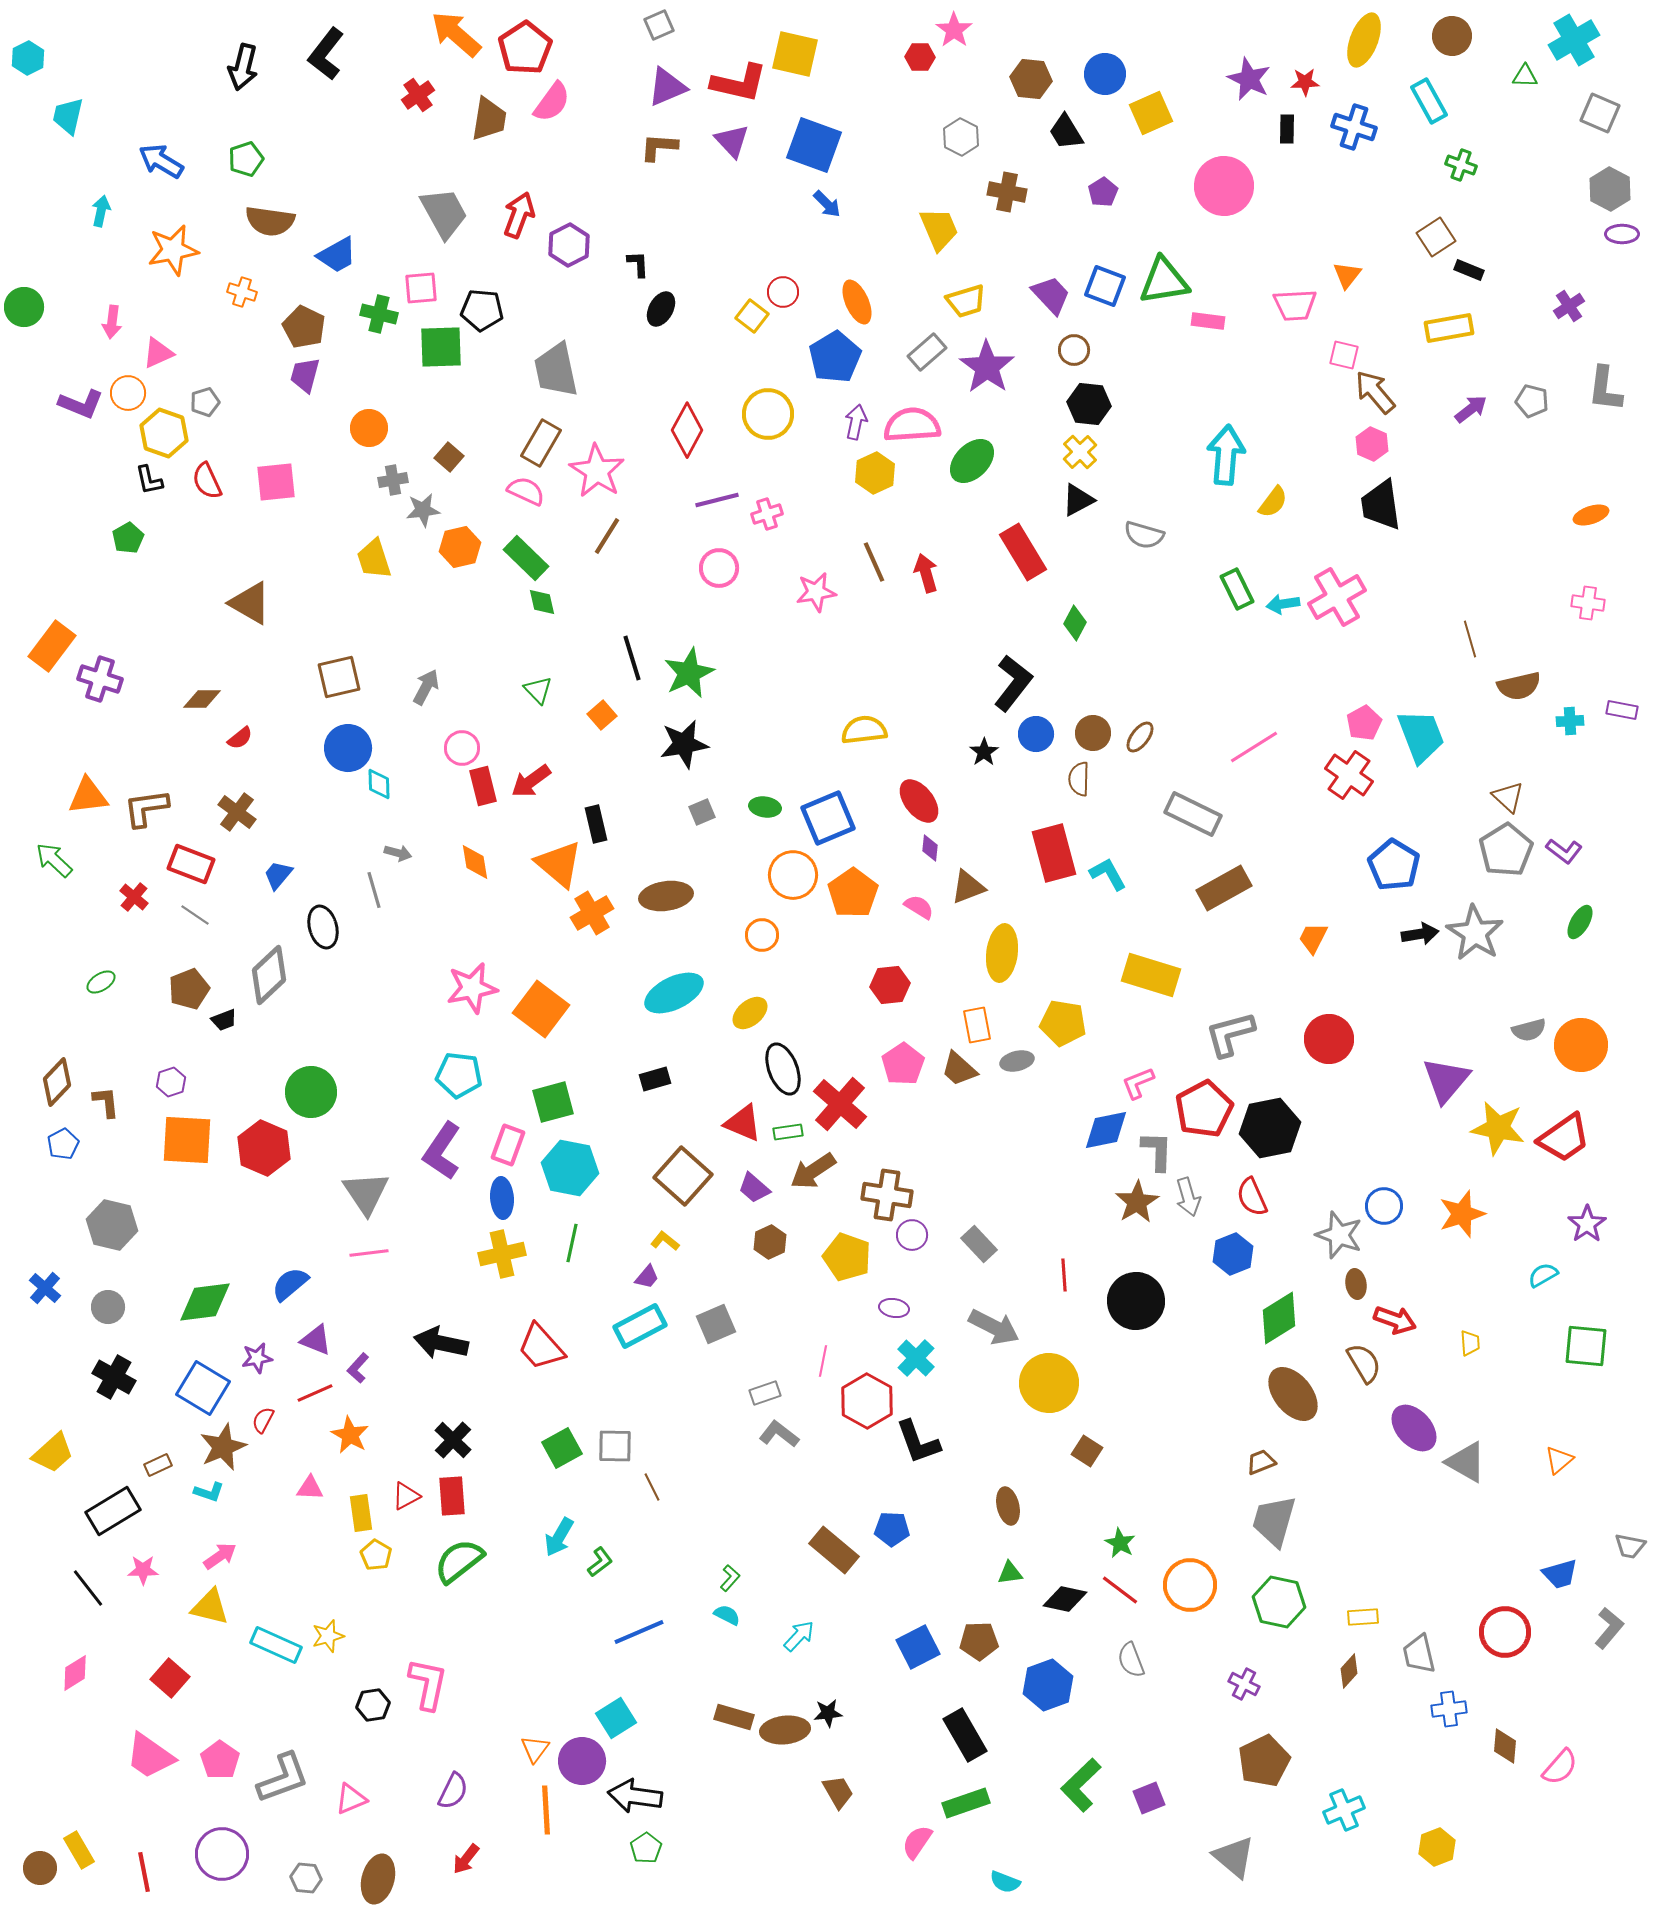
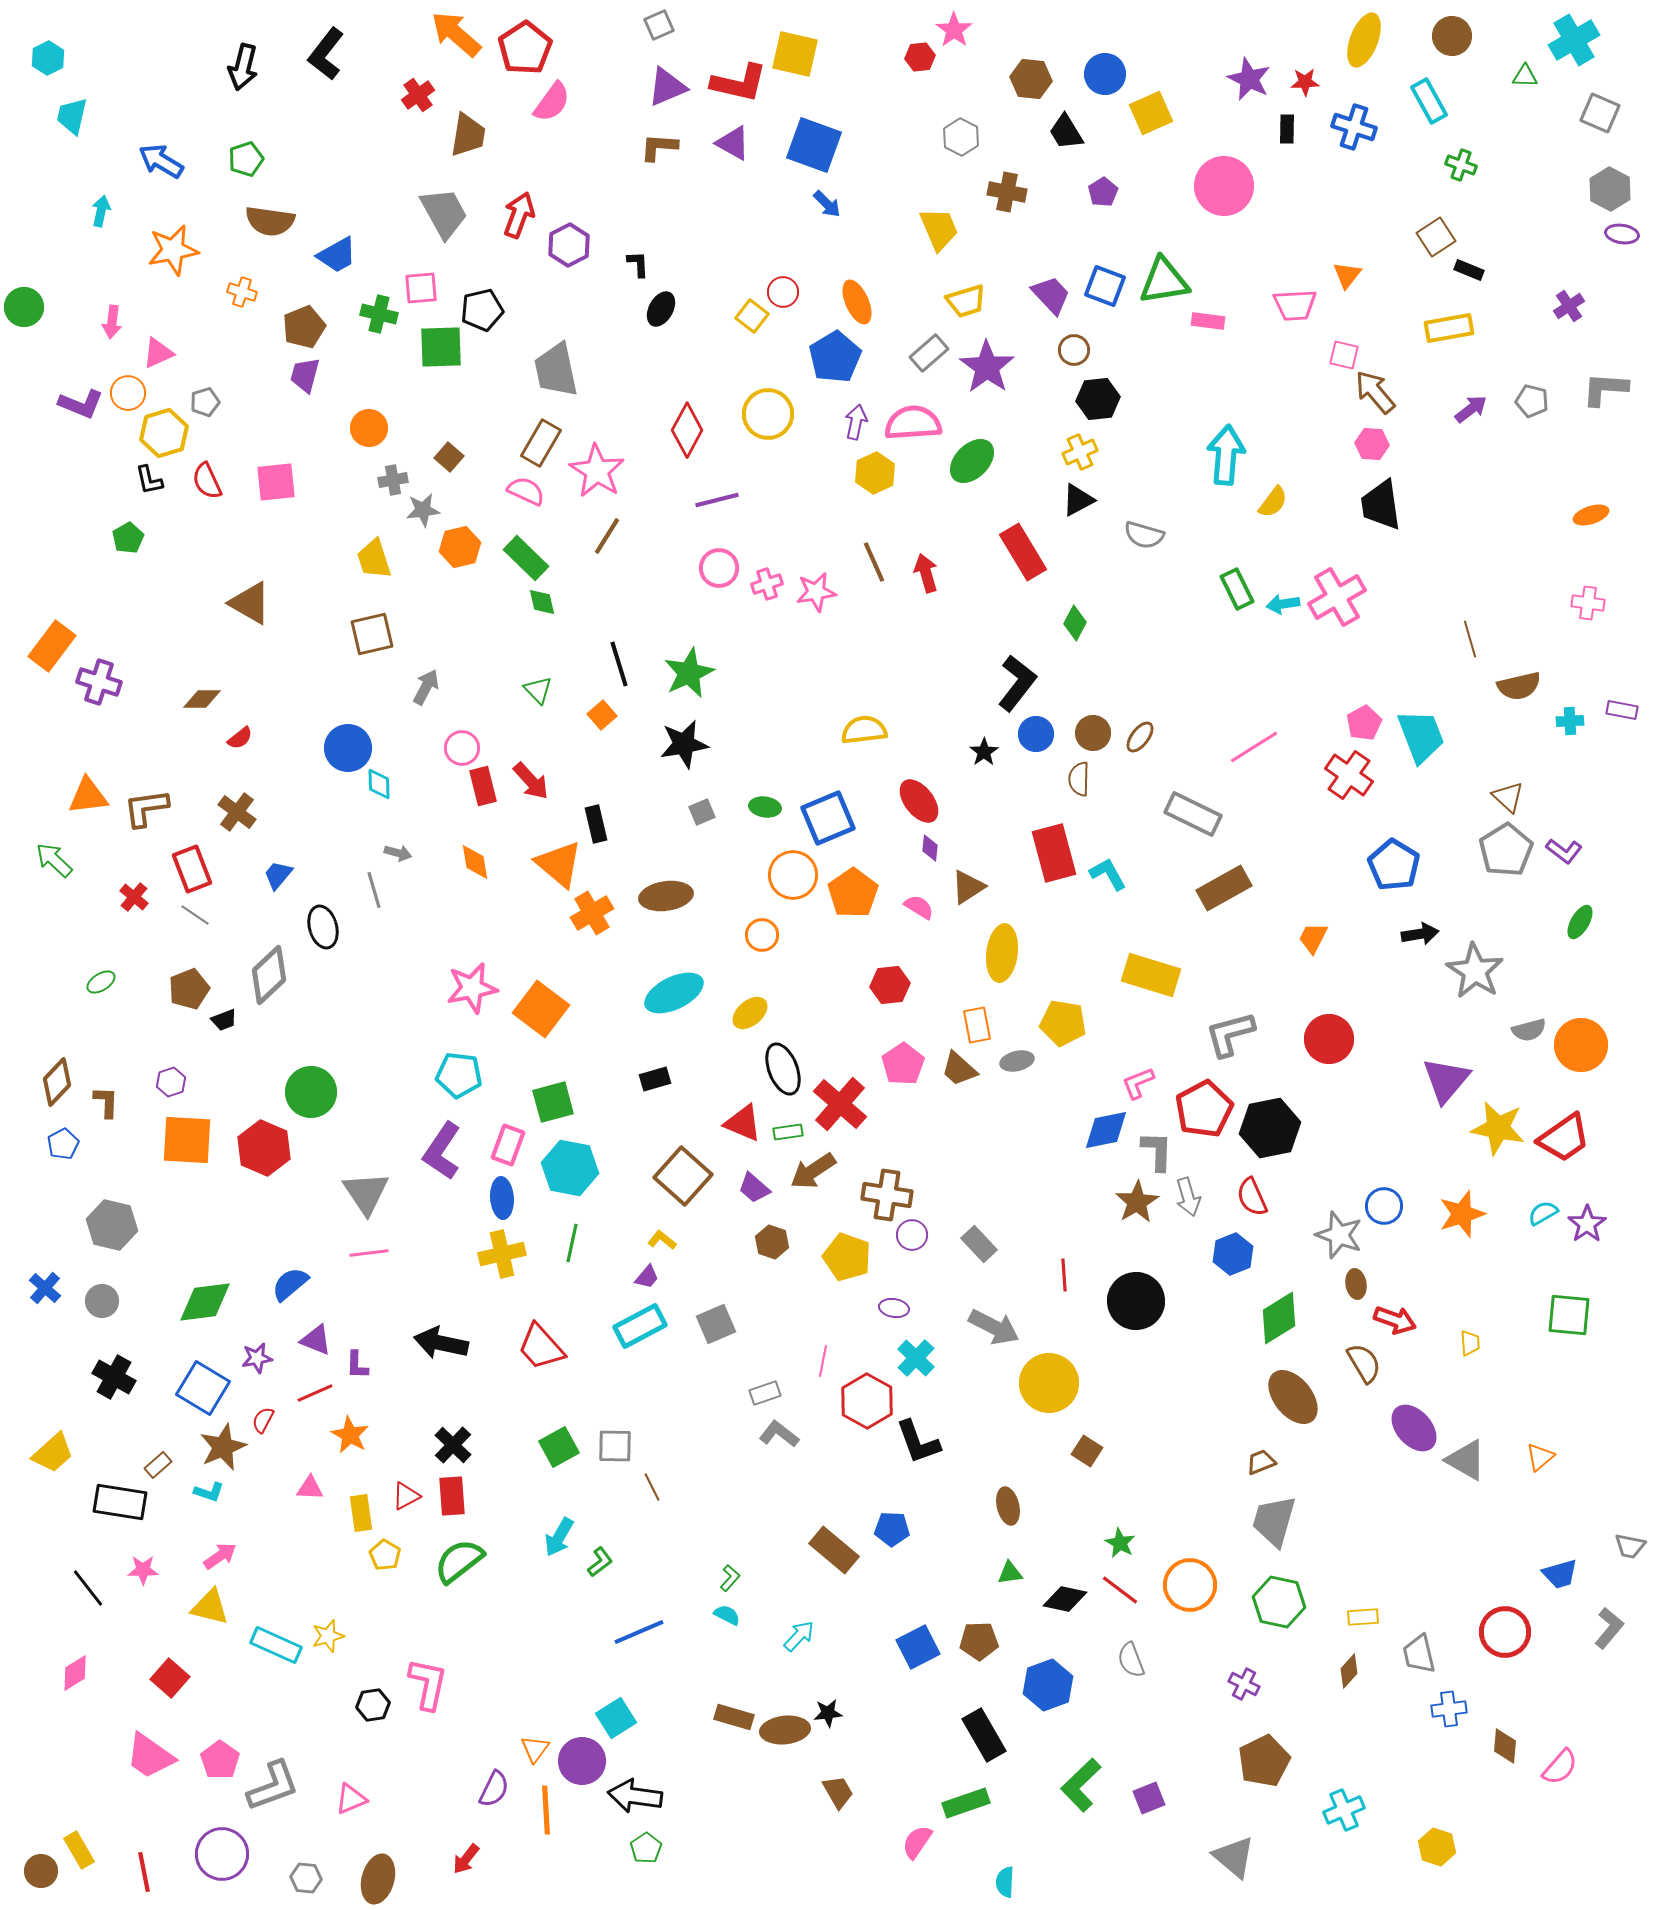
red hexagon at (920, 57): rotated 8 degrees counterclockwise
cyan hexagon at (28, 58): moved 20 px right
cyan trapezoid at (68, 116): moved 4 px right
brown trapezoid at (489, 119): moved 21 px left, 16 px down
purple triangle at (732, 141): moved 1 px right, 2 px down; rotated 18 degrees counterclockwise
purple ellipse at (1622, 234): rotated 8 degrees clockwise
black pentagon at (482, 310): rotated 18 degrees counterclockwise
brown pentagon at (304, 327): rotated 24 degrees clockwise
gray rectangle at (927, 352): moved 2 px right, 1 px down
gray L-shape at (1605, 389): rotated 87 degrees clockwise
black hexagon at (1089, 404): moved 9 px right, 5 px up; rotated 12 degrees counterclockwise
pink semicircle at (912, 425): moved 1 px right, 2 px up
yellow hexagon at (164, 433): rotated 24 degrees clockwise
pink hexagon at (1372, 444): rotated 20 degrees counterclockwise
yellow cross at (1080, 452): rotated 20 degrees clockwise
pink cross at (767, 514): moved 70 px down
black line at (632, 658): moved 13 px left, 6 px down
brown square at (339, 677): moved 33 px right, 43 px up
purple cross at (100, 679): moved 1 px left, 3 px down
black L-shape at (1013, 683): moved 4 px right
red arrow at (531, 781): rotated 96 degrees counterclockwise
red rectangle at (191, 864): moved 1 px right, 5 px down; rotated 48 degrees clockwise
brown triangle at (968, 887): rotated 12 degrees counterclockwise
gray star at (1475, 933): moved 38 px down
brown L-shape at (106, 1102): rotated 8 degrees clockwise
yellow L-shape at (665, 1241): moved 3 px left, 1 px up
brown hexagon at (770, 1242): moved 2 px right; rotated 16 degrees counterclockwise
cyan semicircle at (1543, 1275): moved 62 px up
gray circle at (108, 1307): moved 6 px left, 6 px up
green square at (1586, 1346): moved 17 px left, 31 px up
purple L-shape at (358, 1368): moved 1 px left, 3 px up; rotated 40 degrees counterclockwise
brown ellipse at (1293, 1394): moved 3 px down
black cross at (453, 1440): moved 5 px down
green square at (562, 1448): moved 3 px left, 1 px up
orange triangle at (1559, 1460): moved 19 px left, 3 px up
gray triangle at (1466, 1462): moved 2 px up
brown rectangle at (158, 1465): rotated 16 degrees counterclockwise
black rectangle at (113, 1511): moved 7 px right, 9 px up; rotated 40 degrees clockwise
yellow pentagon at (376, 1555): moved 9 px right
black rectangle at (965, 1735): moved 19 px right
gray L-shape at (283, 1778): moved 10 px left, 8 px down
purple semicircle at (453, 1791): moved 41 px right, 2 px up
yellow hexagon at (1437, 1847): rotated 21 degrees counterclockwise
brown circle at (40, 1868): moved 1 px right, 3 px down
cyan semicircle at (1005, 1882): rotated 72 degrees clockwise
